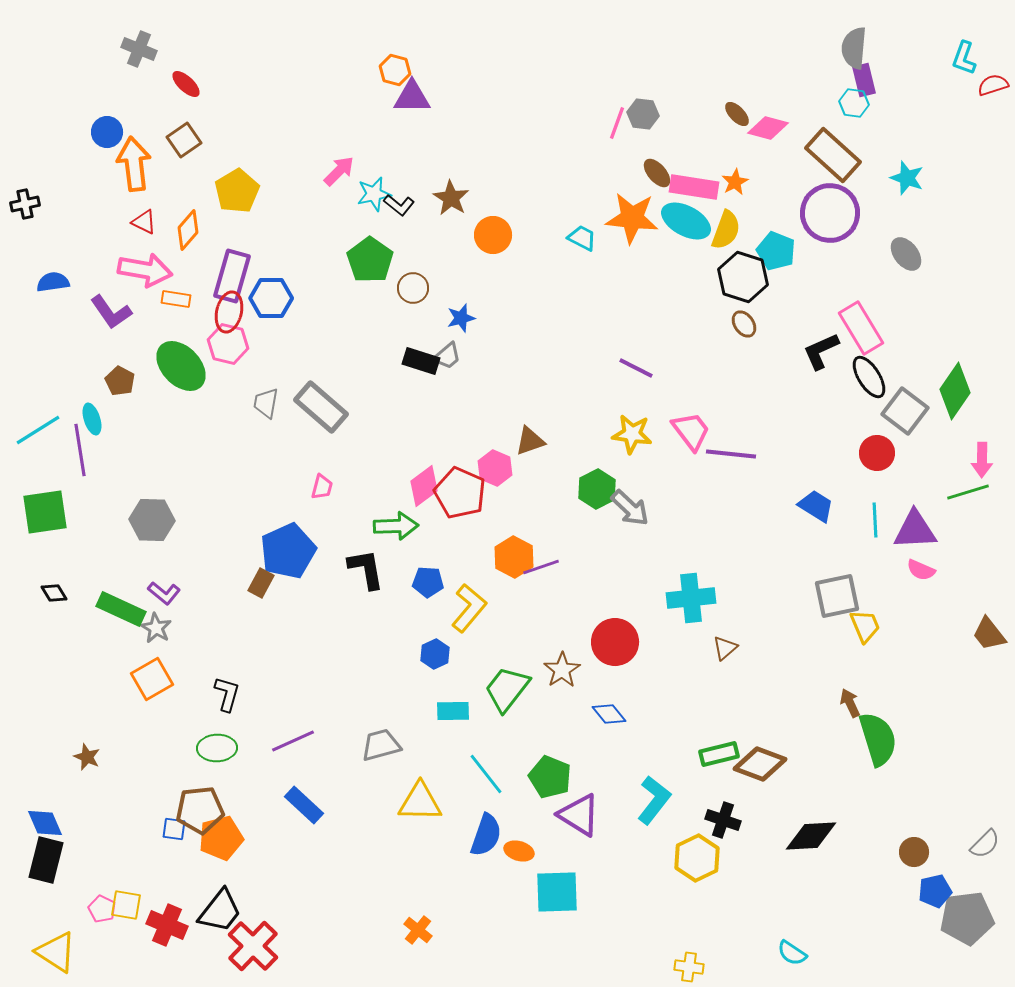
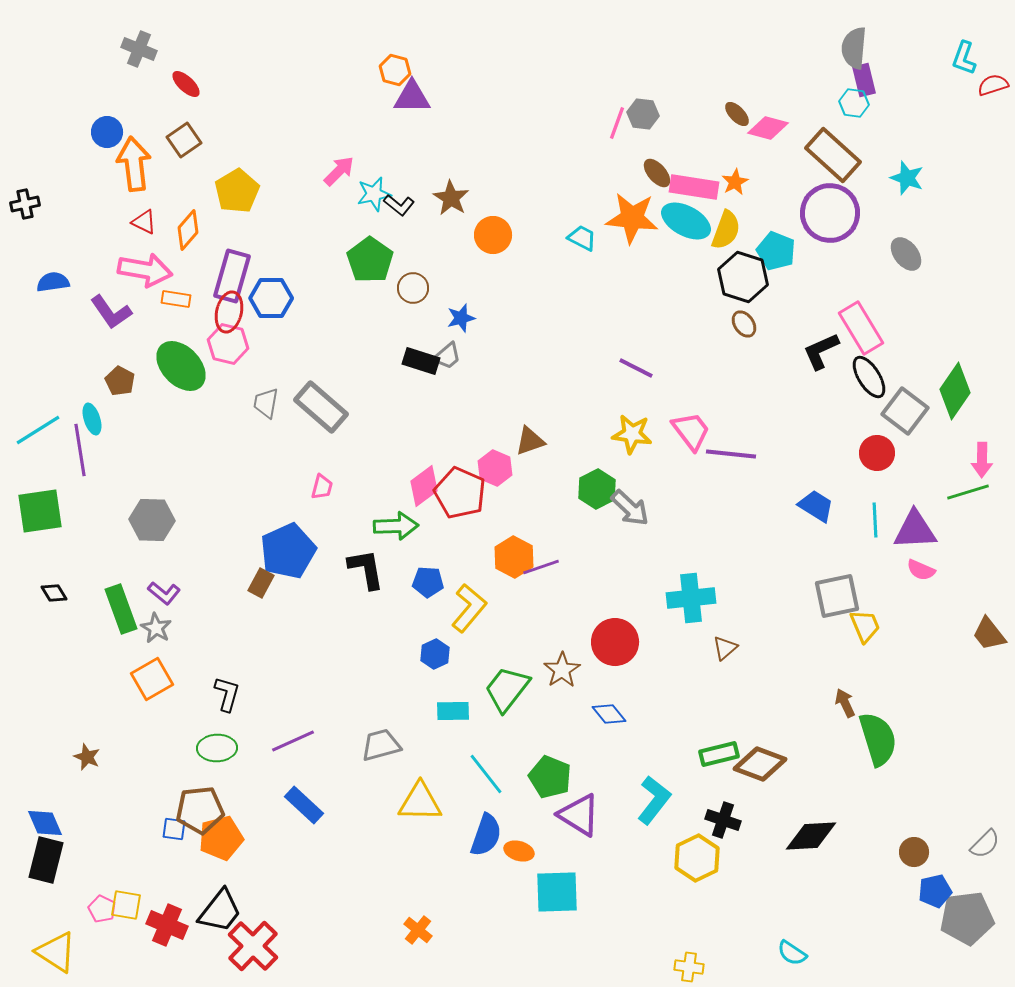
green square at (45, 512): moved 5 px left, 1 px up
green rectangle at (121, 609): rotated 45 degrees clockwise
brown arrow at (850, 703): moved 5 px left
